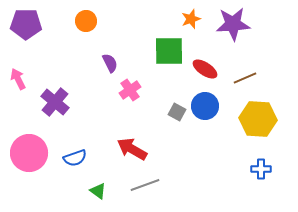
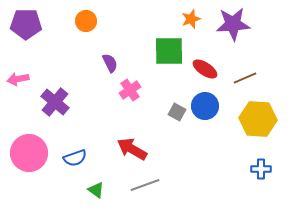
pink arrow: rotated 75 degrees counterclockwise
green triangle: moved 2 px left, 1 px up
